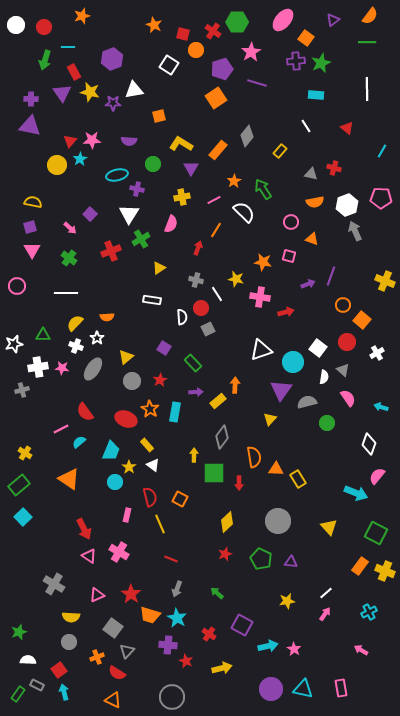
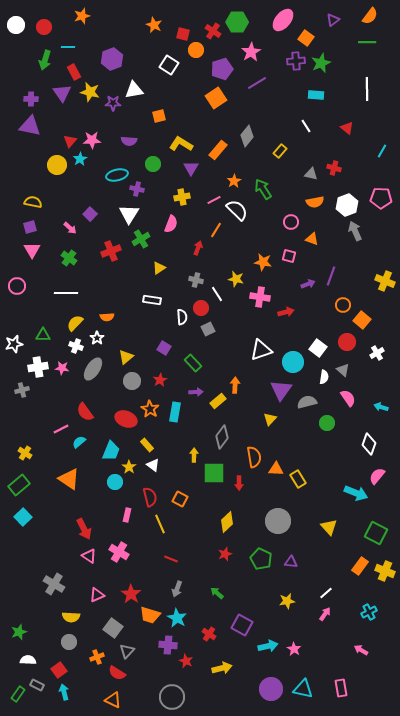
purple line at (257, 83): rotated 48 degrees counterclockwise
white semicircle at (244, 212): moved 7 px left, 2 px up
